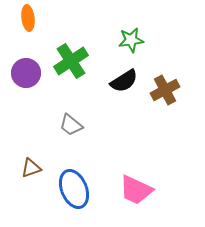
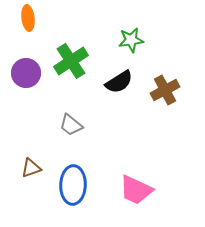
black semicircle: moved 5 px left, 1 px down
blue ellipse: moved 1 px left, 4 px up; rotated 24 degrees clockwise
